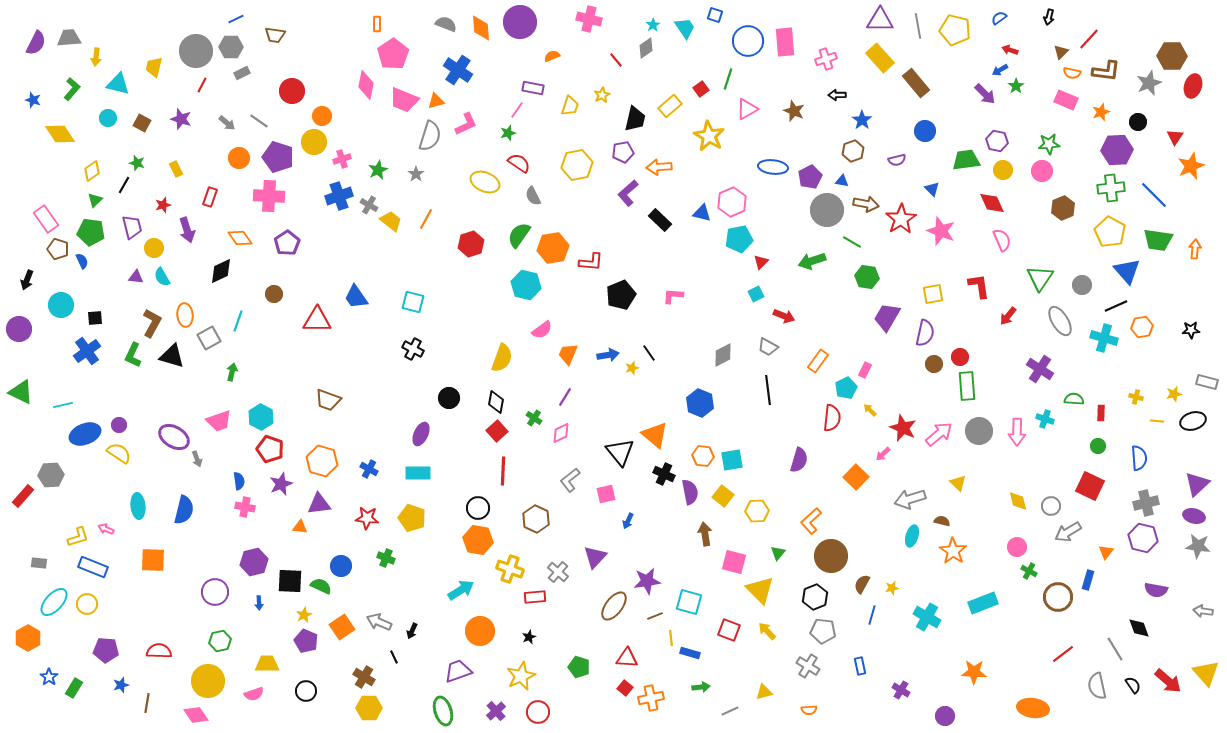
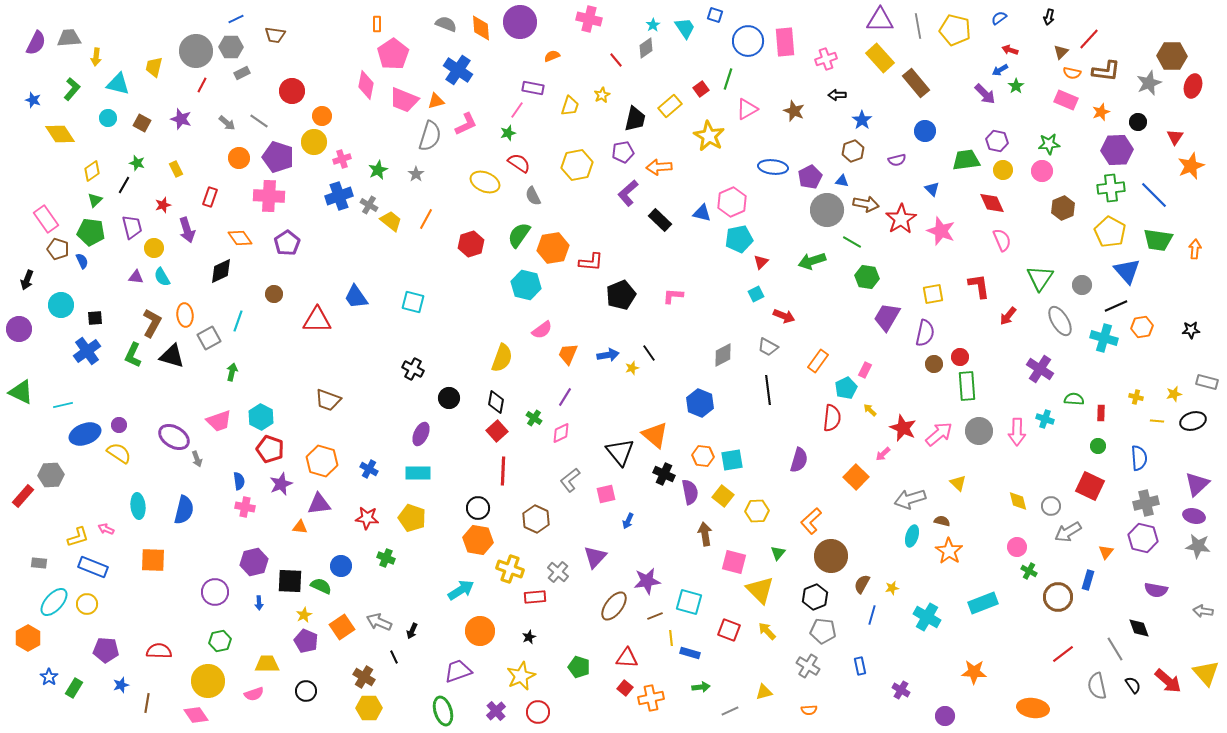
black cross at (413, 349): moved 20 px down
orange star at (953, 551): moved 4 px left
